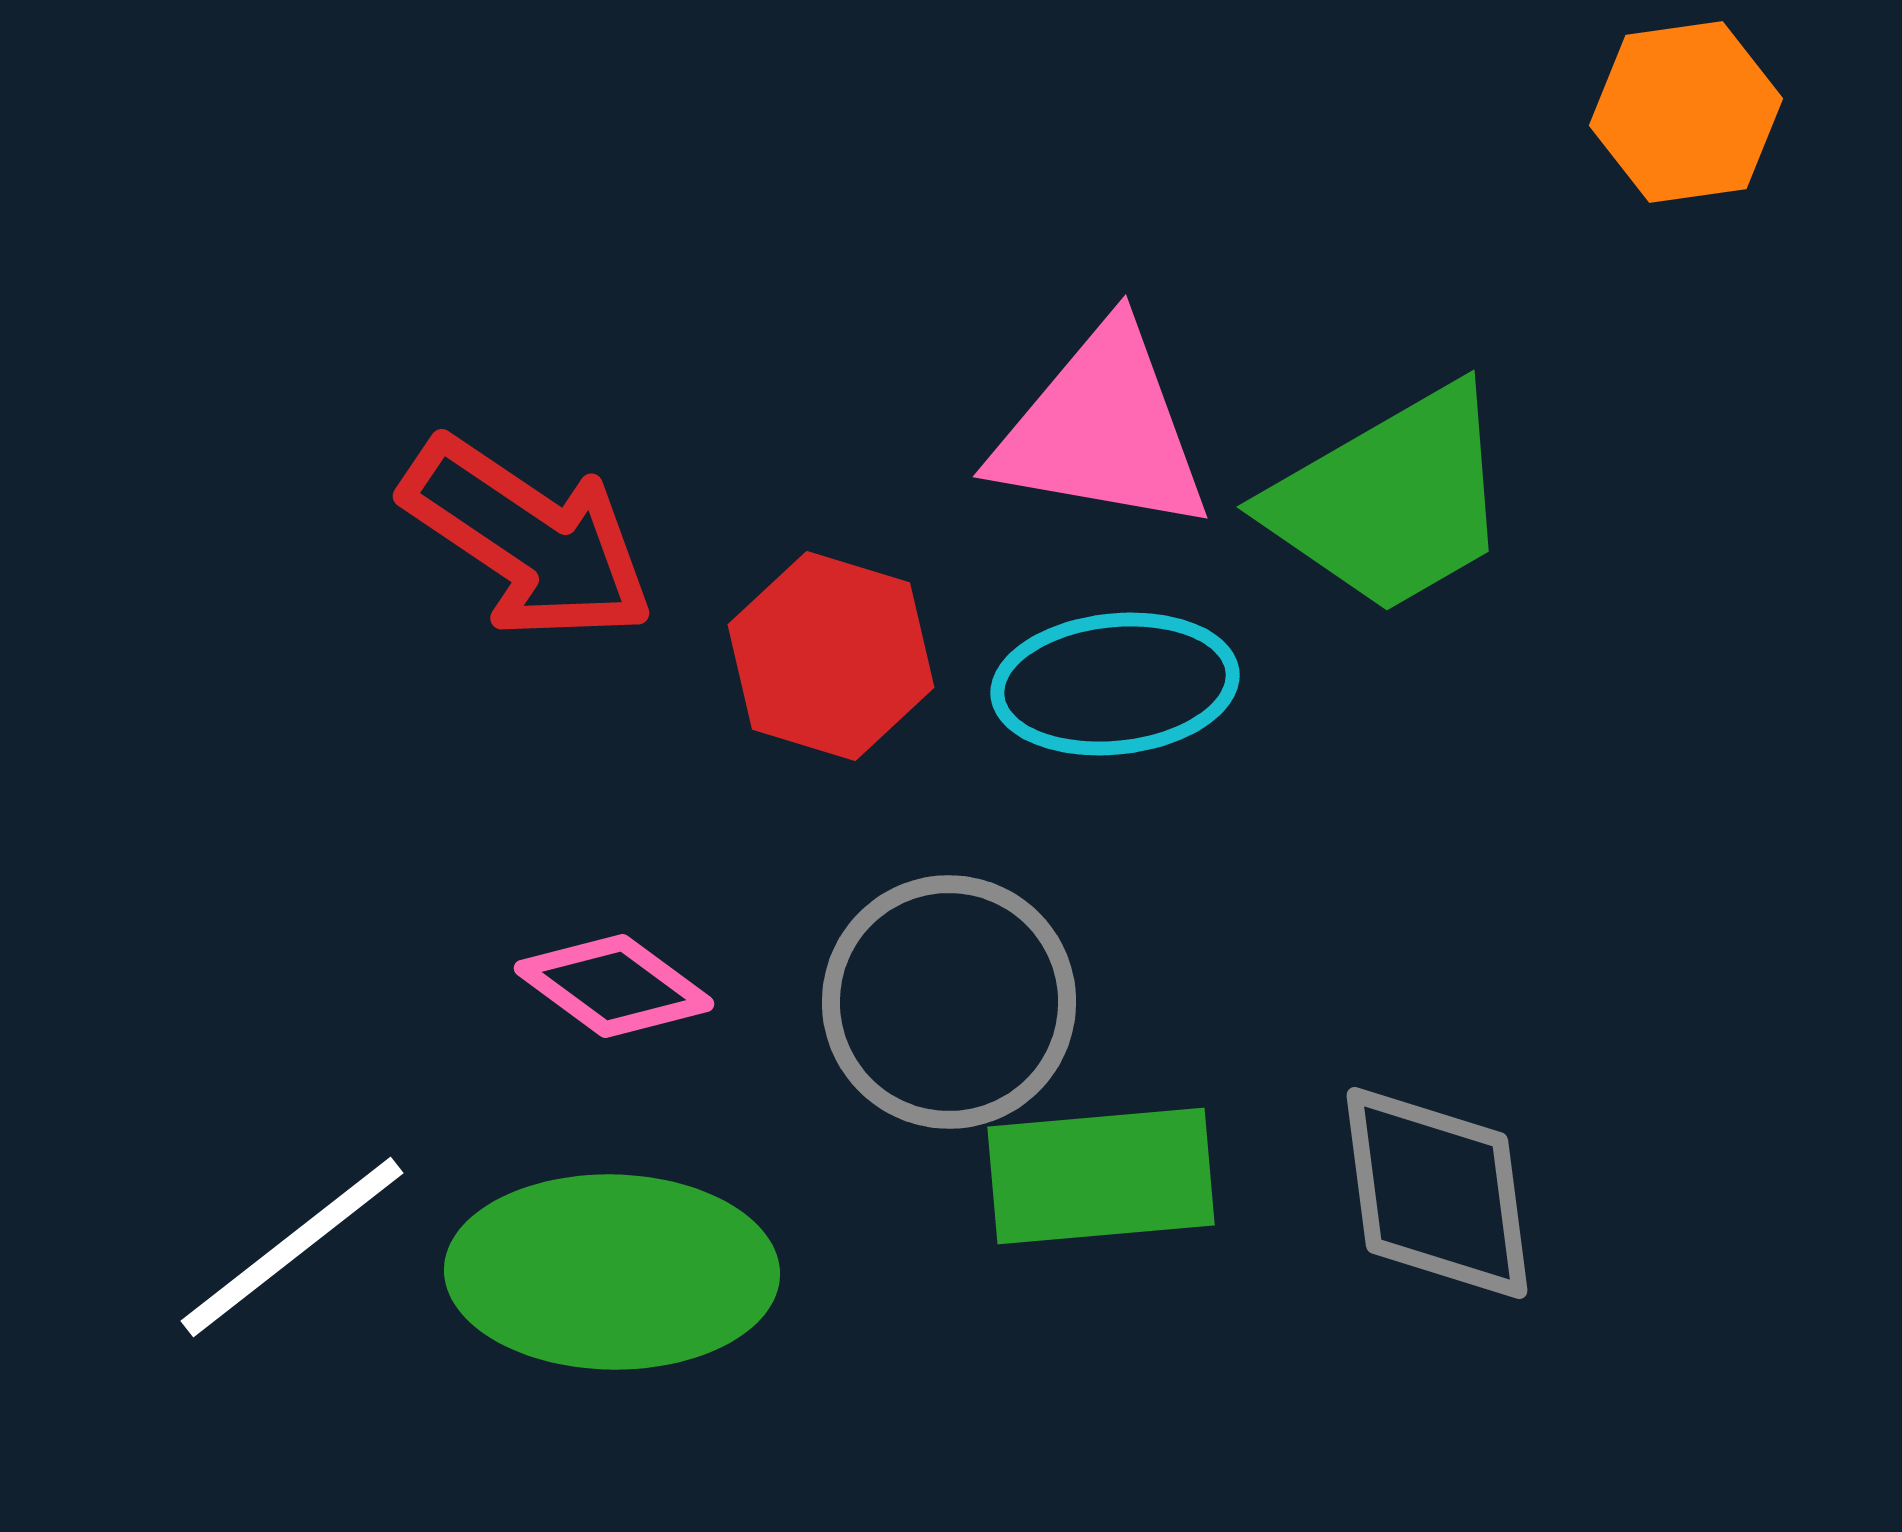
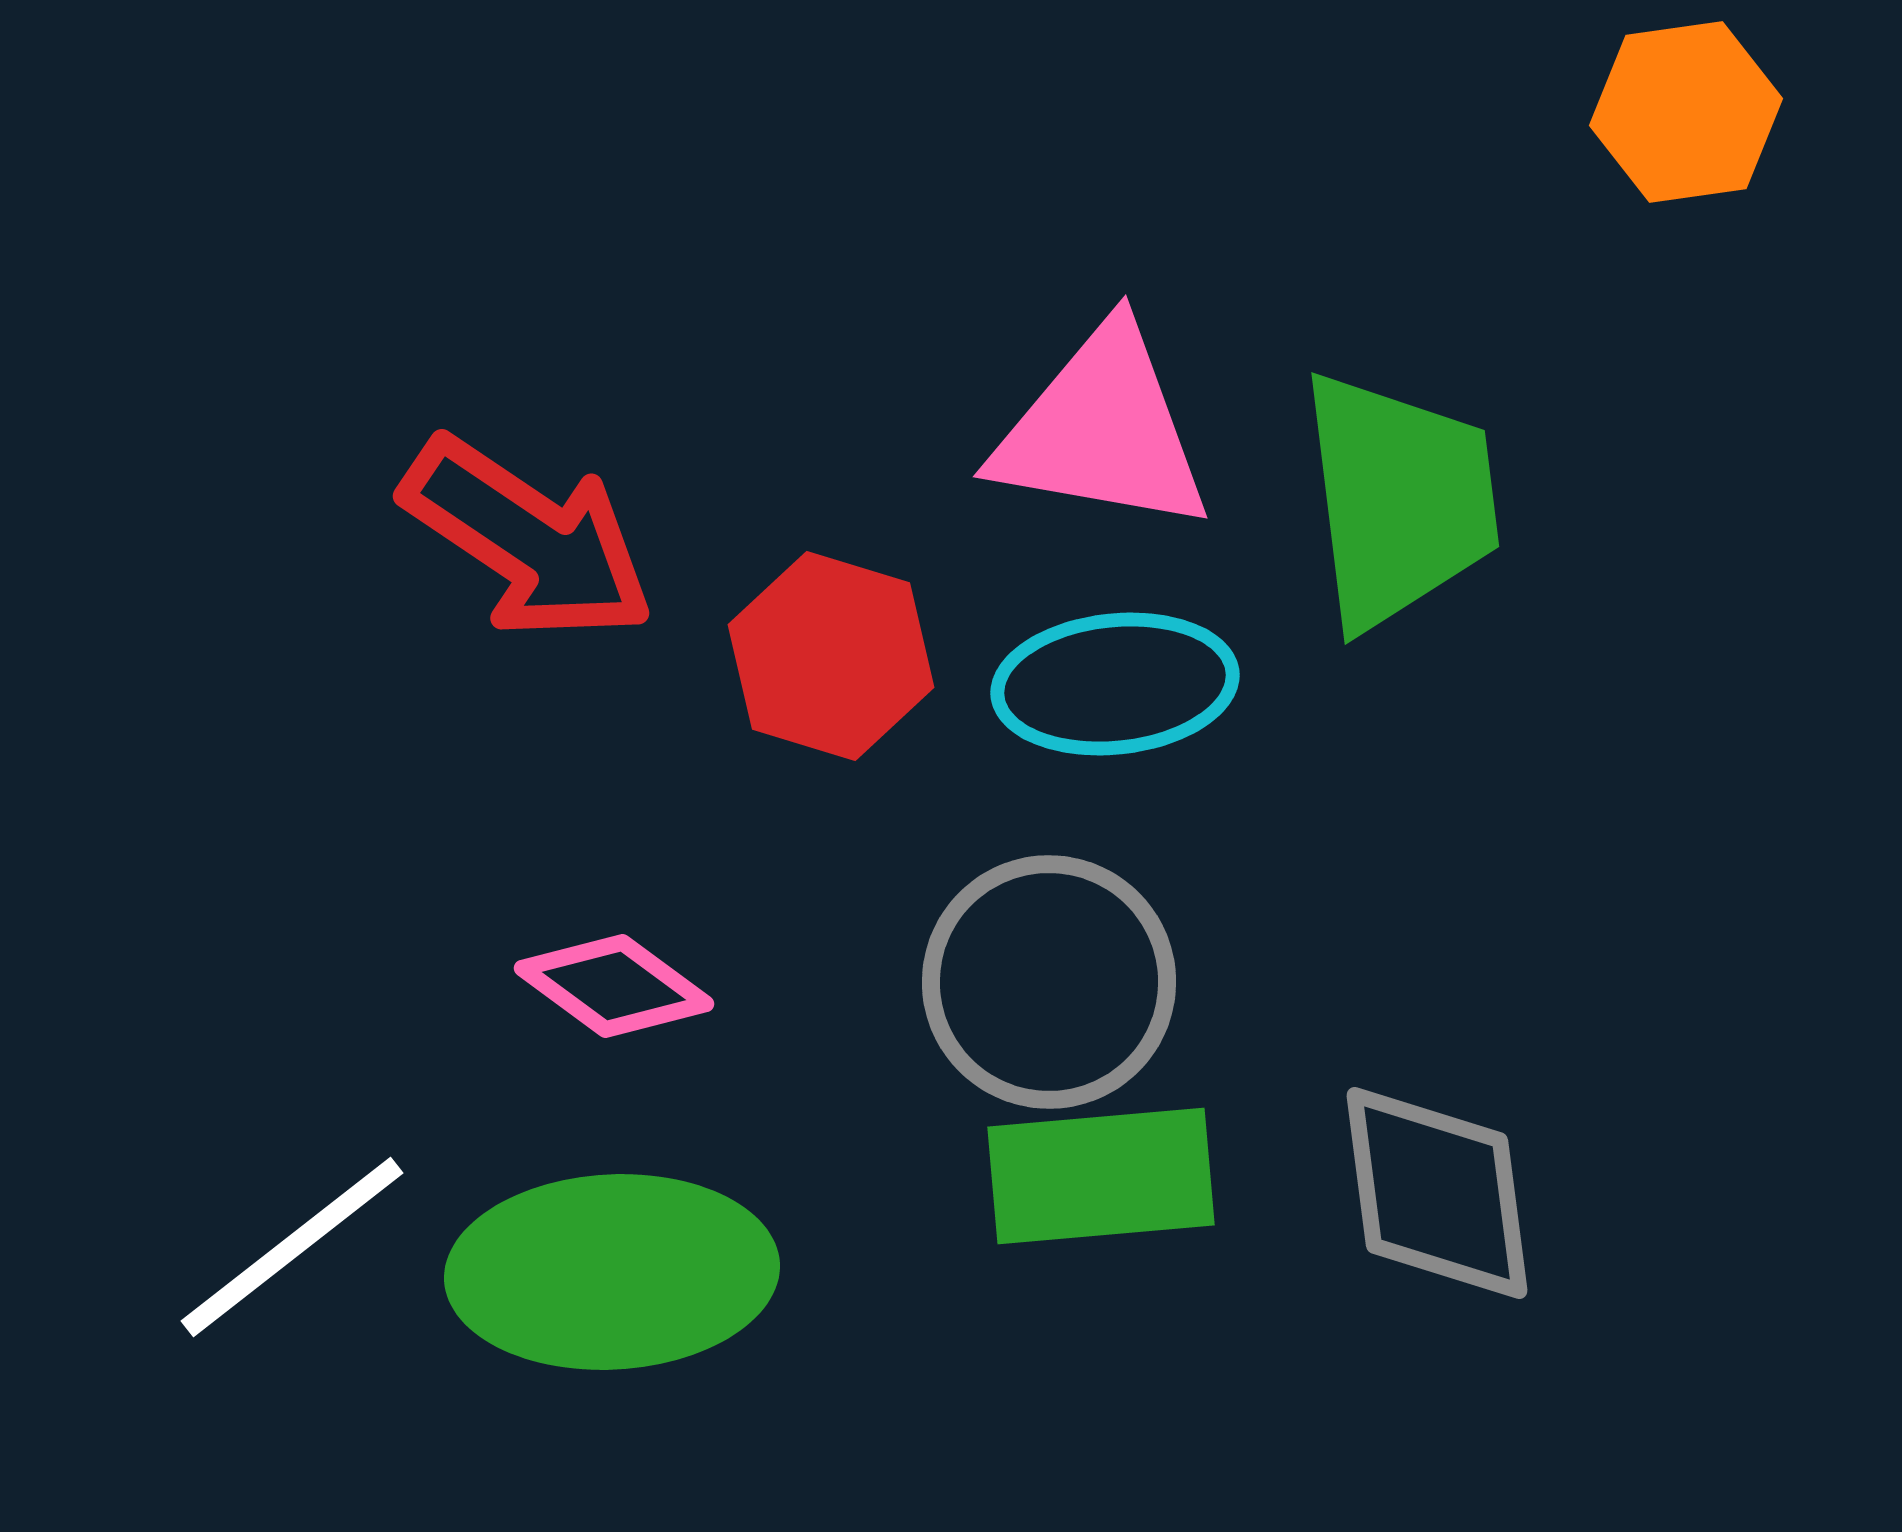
green trapezoid: moved 8 px right; rotated 67 degrees counterclockwise
gray circle: moved 100 px right, 20 px up
green ellipse: rotated 4 degrees counterclockwise
